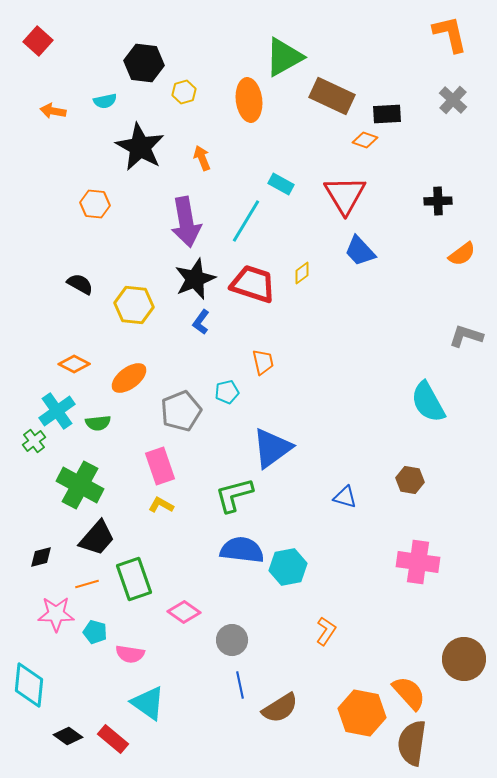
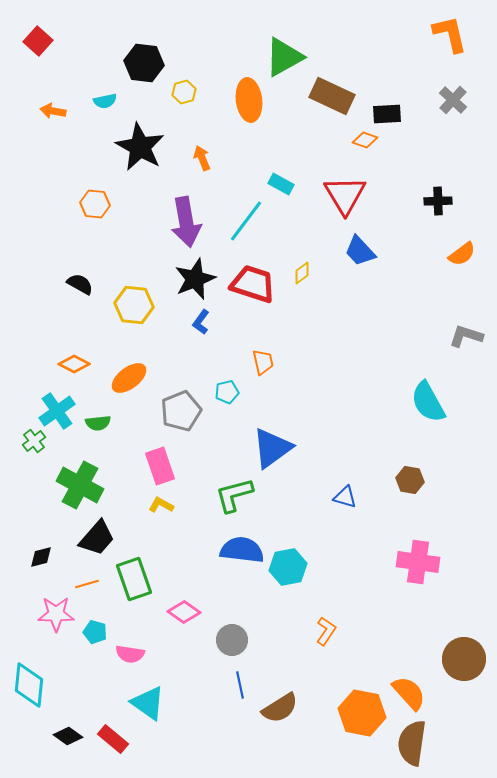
cyan line at (246, 221): rotated 6 degrees clockwise
